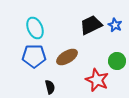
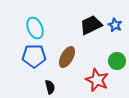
brown ellipse: rotated 30 degrees counterclockwise
